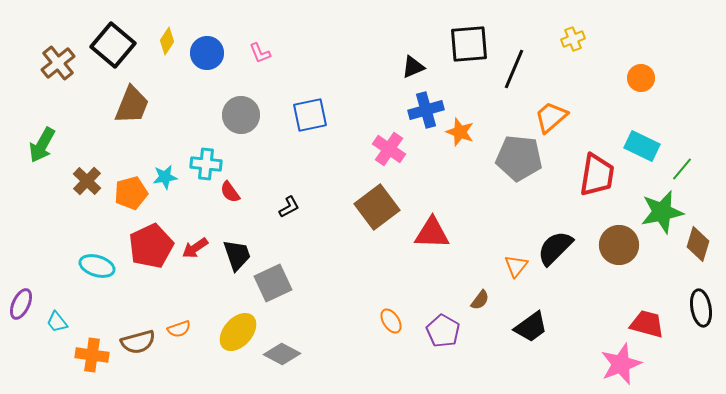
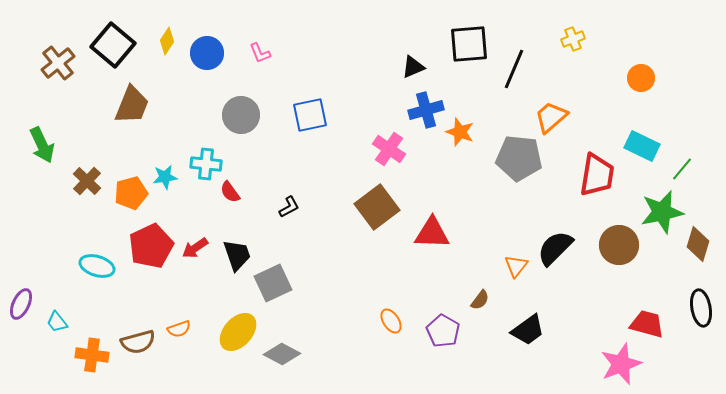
green arrow at (42, 145): rotated 54 degrees counterclockwise
black trapezoid at (531, 327): moved 3 px left, 3 px down
